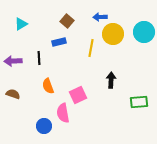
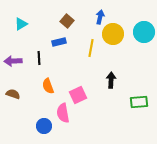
blue arrow: rotated 104 degrees clockwise
